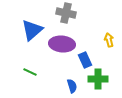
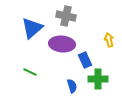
gray cross: moved 3 px down
blue triangle: moved 2 px up
